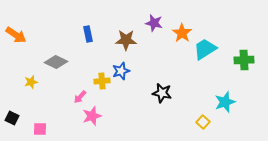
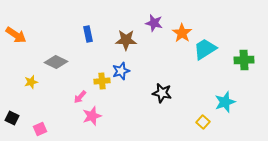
pink square: rotated 24 degrees counterclockwise
